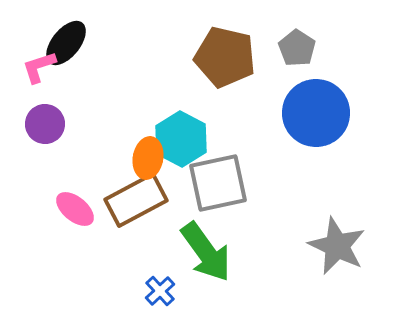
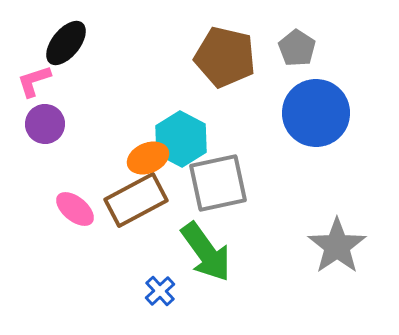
pink L-shape: moved 5 px left, 14 px down
orange ellipse: rotated 57 degrees clockwise
gray star: rotated 12 degrees clockwise
